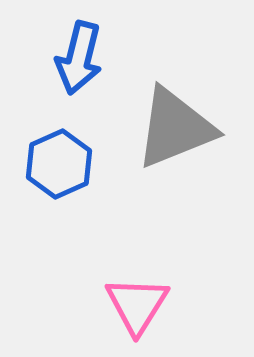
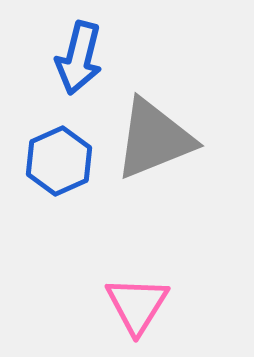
gray triangle: moved 21 px left, 11 px down
blue hexagon: moved 3 px up
